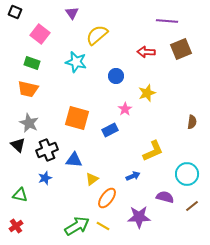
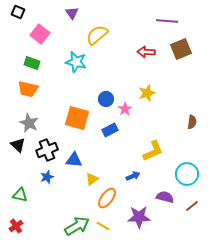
black square: moved 3 px right
blue circle: moved 10 px left, 23 px down
blue star: moved 2 px right, 1 px up
